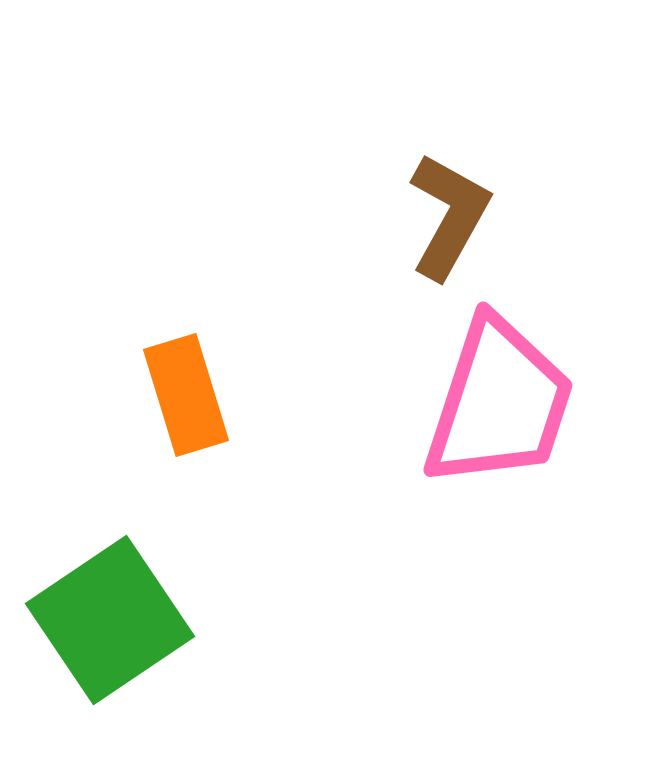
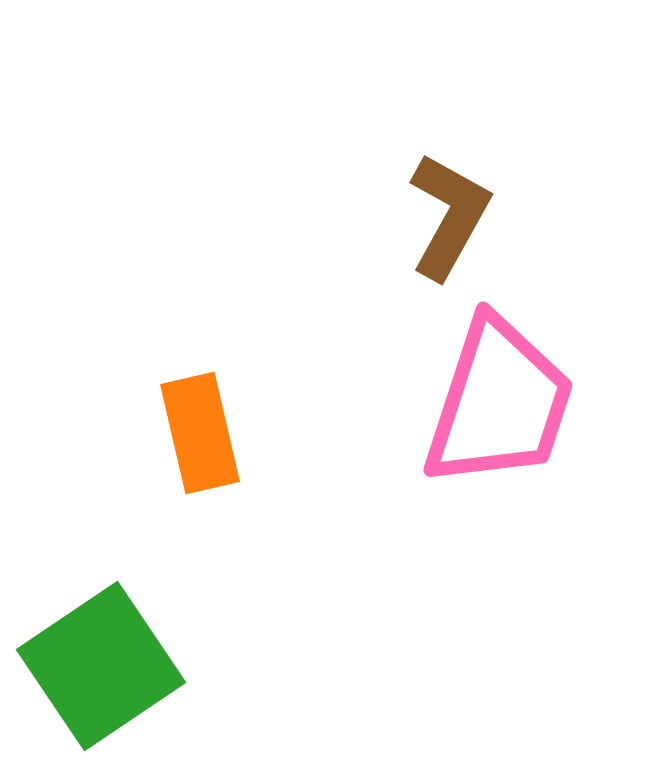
orange rectangle: moved 14 px right, 38 px down; rotated 4 degrees clockwise
green square: moved 9 px left, 46 px down
